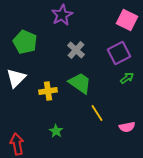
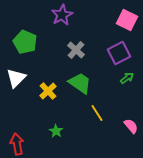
yellow cross: rotated 36 degrees counterclockwise
pink semicircle: moved 4 px right, 1 px up; rotated 119 degrees counterclockwise
